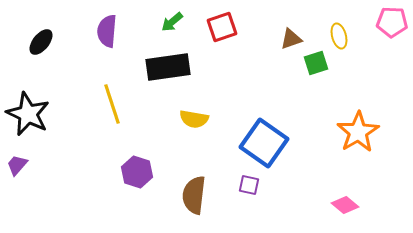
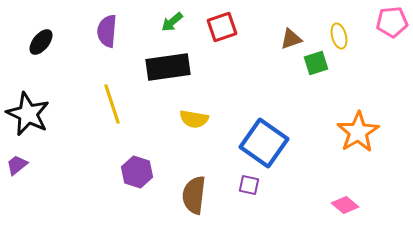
pink pentagon: rotated 8 degrees counterclockwise
purple trapezoid: rotated 10 degrees clockwise
